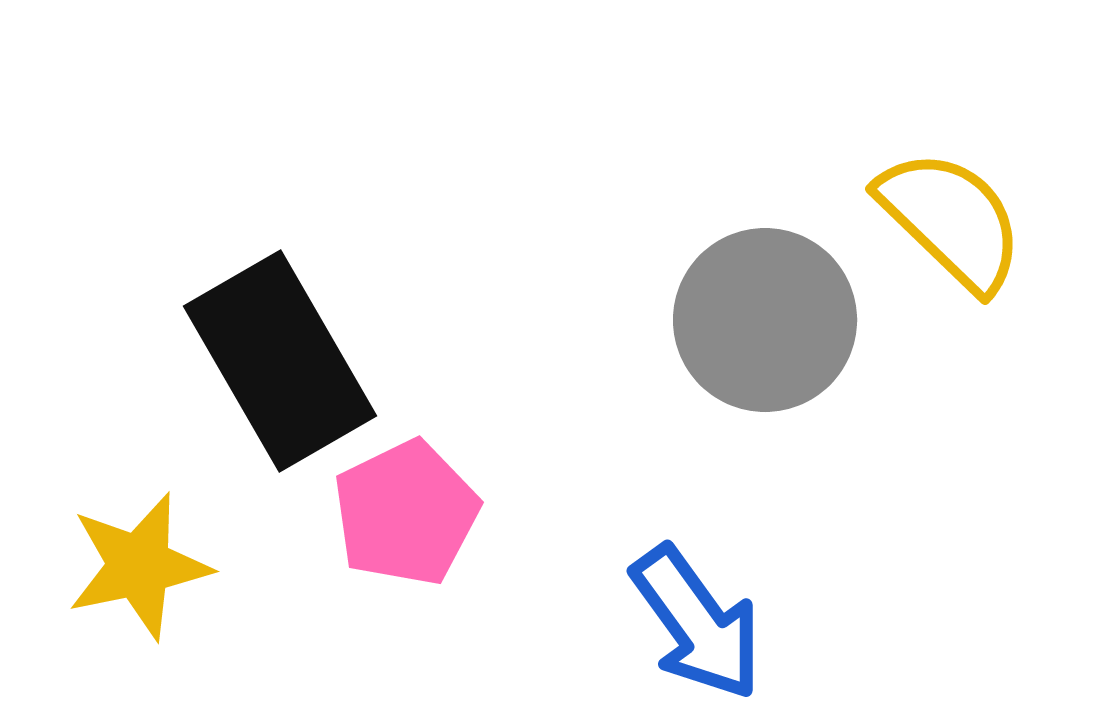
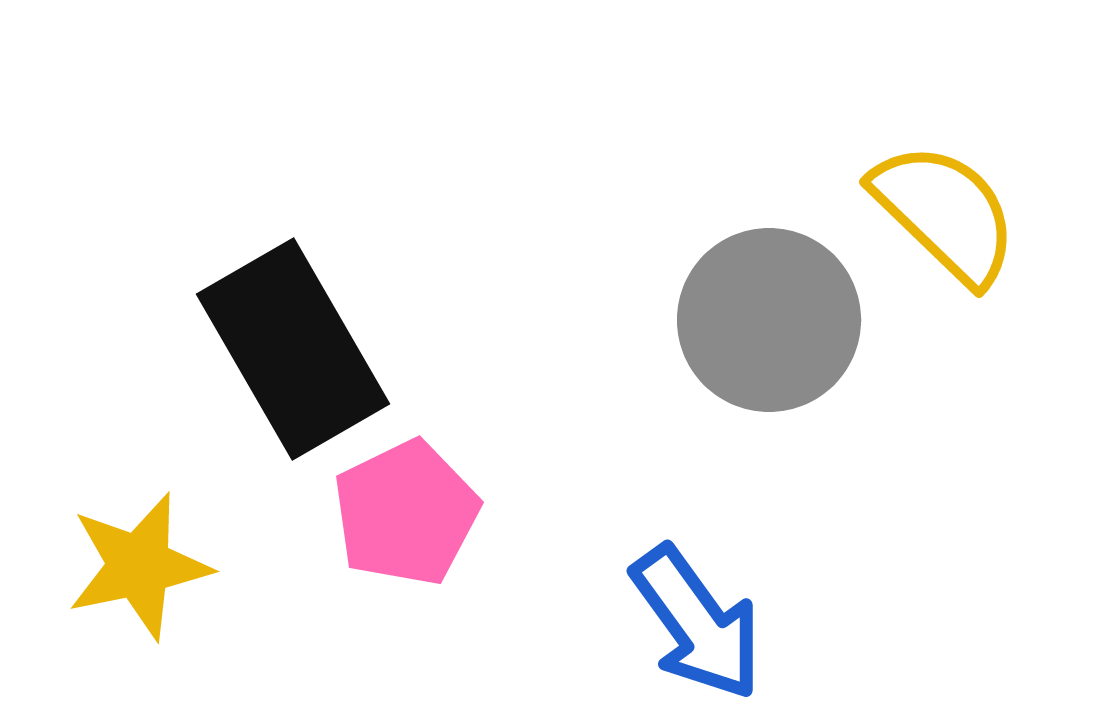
yellow semicircle: moved 6 px left, 7 px up
gray circle: moved 4 px right
black rectangle: moved 13 px right, 12 px up
